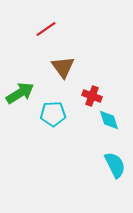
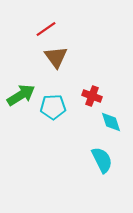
brown triangle: moved 7 px left, 10 px up
green arrow: moved 1 px right, 2 px down
cyan pentagon: moved 7 px up
cyan diamond: moved 2 px right, 2 px down
cyan semicircle: moved 13 px left, 5 px up
